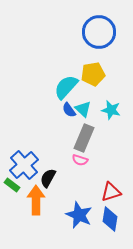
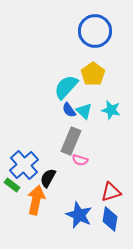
blue circle: moved 4 px left, 1 px up
yellow pentagon: rotated 25 degrees counterclockwise
cyan triangle: moved 1 px right, 2 px down
gray rectangle: moved 13 px left, 3 px down
orange arrow: rotated 12 degrees clockwise
